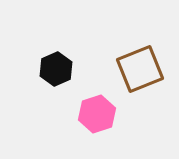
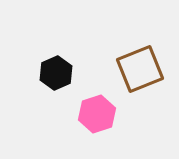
black hexagon: moved 4 px down
